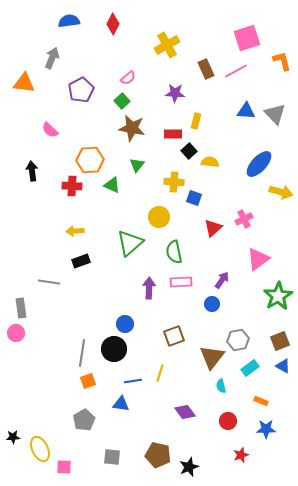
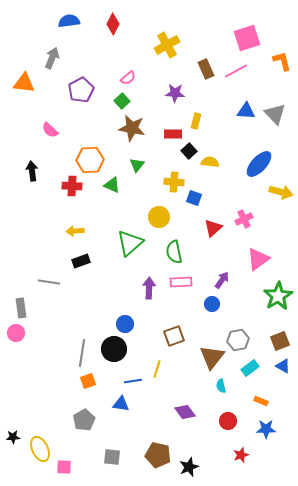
yellow line at (160, 373): moved 3 px left, 4 px up
